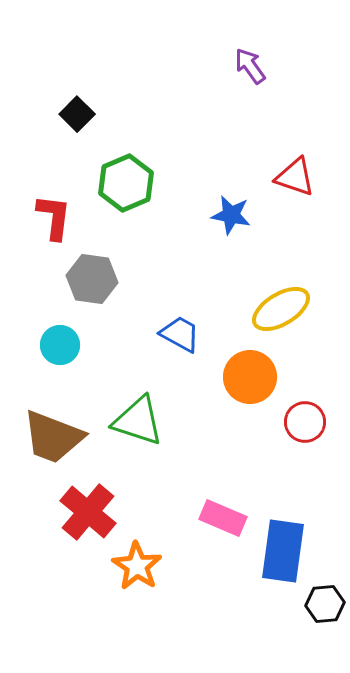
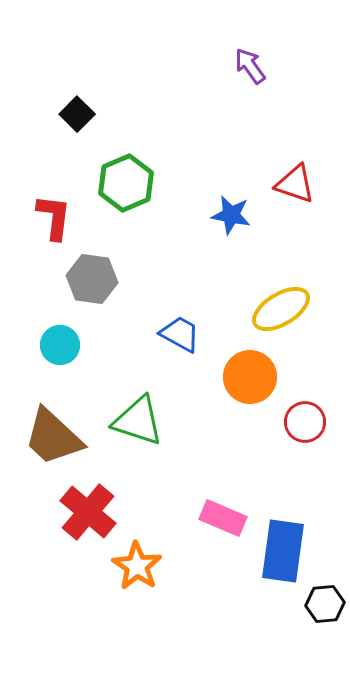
red triangle: moved 7 px down
brown trapezoid: rotated 22 degrees clockwise
